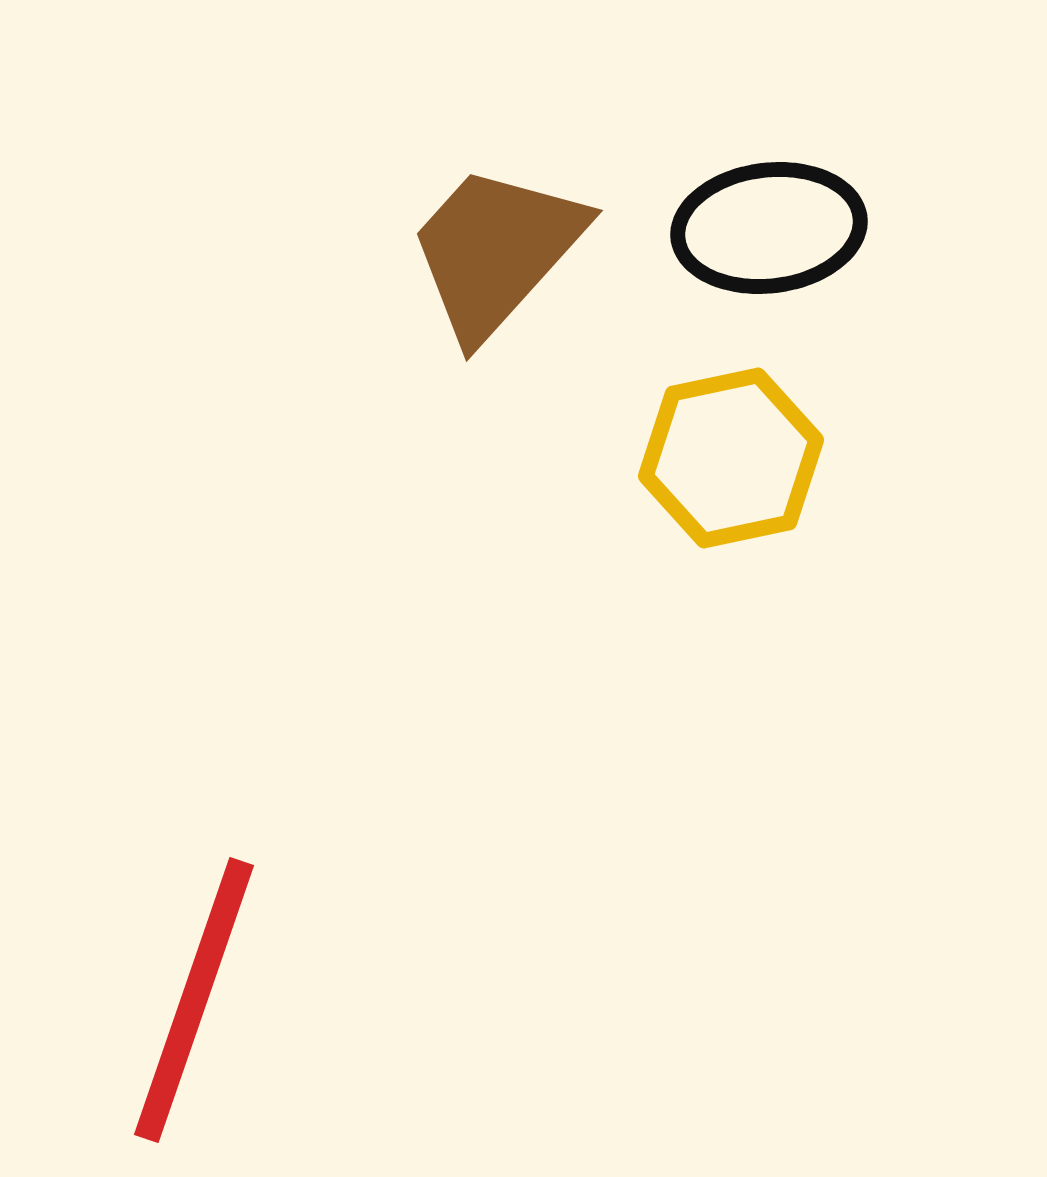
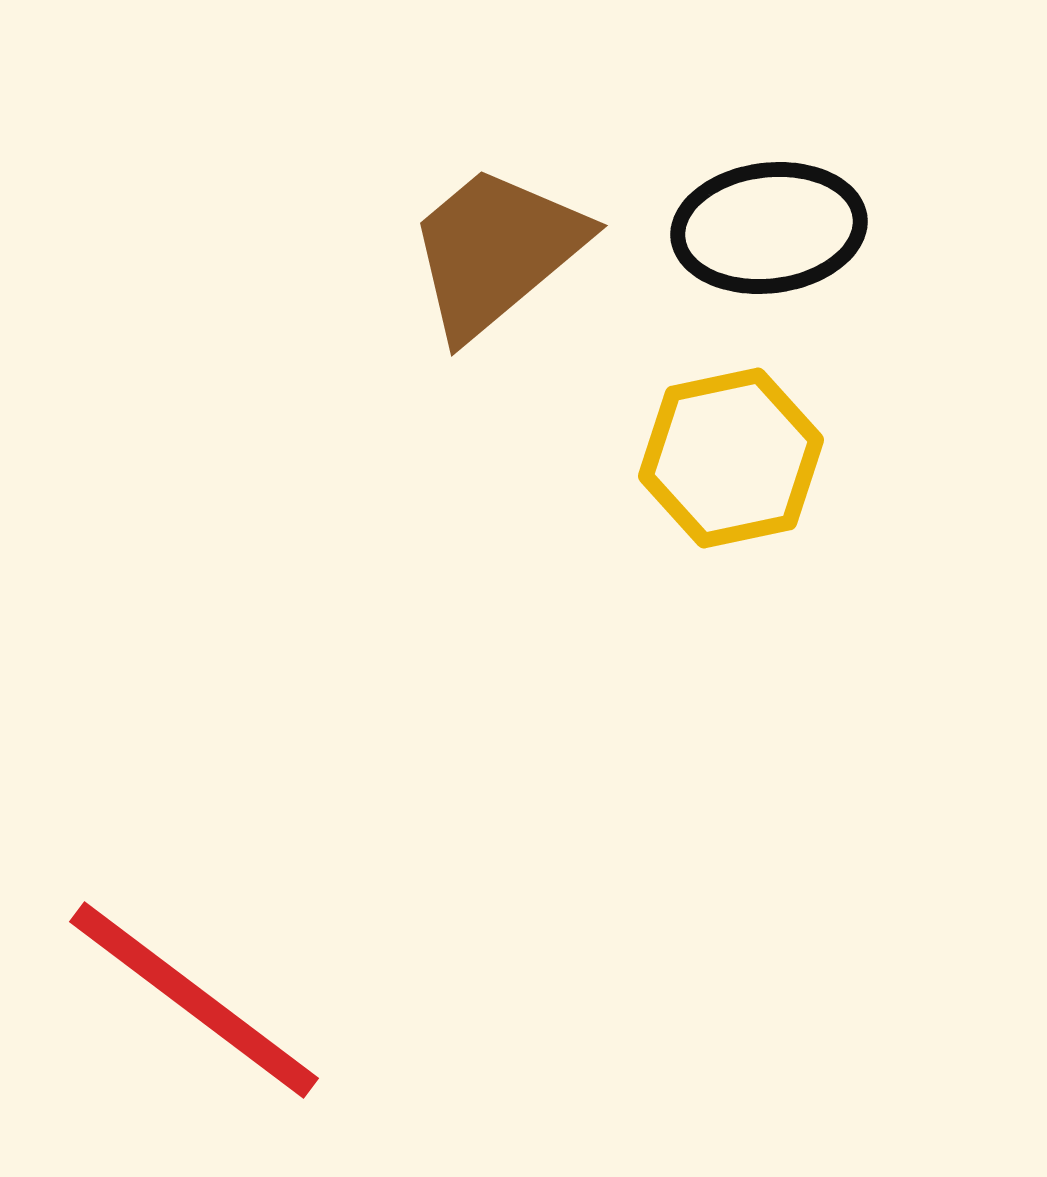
brown trapezoid: rotated 8 degrees clockwise
red line: rotated 72 degrees counterclockwise
